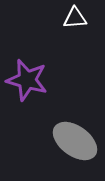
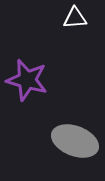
gray ellipse: rotated 15 degrees counterclockwise
